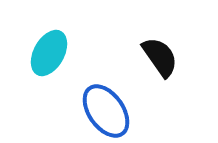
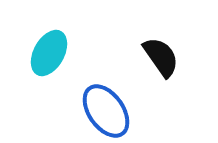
black semicircle: moved 1 px right
